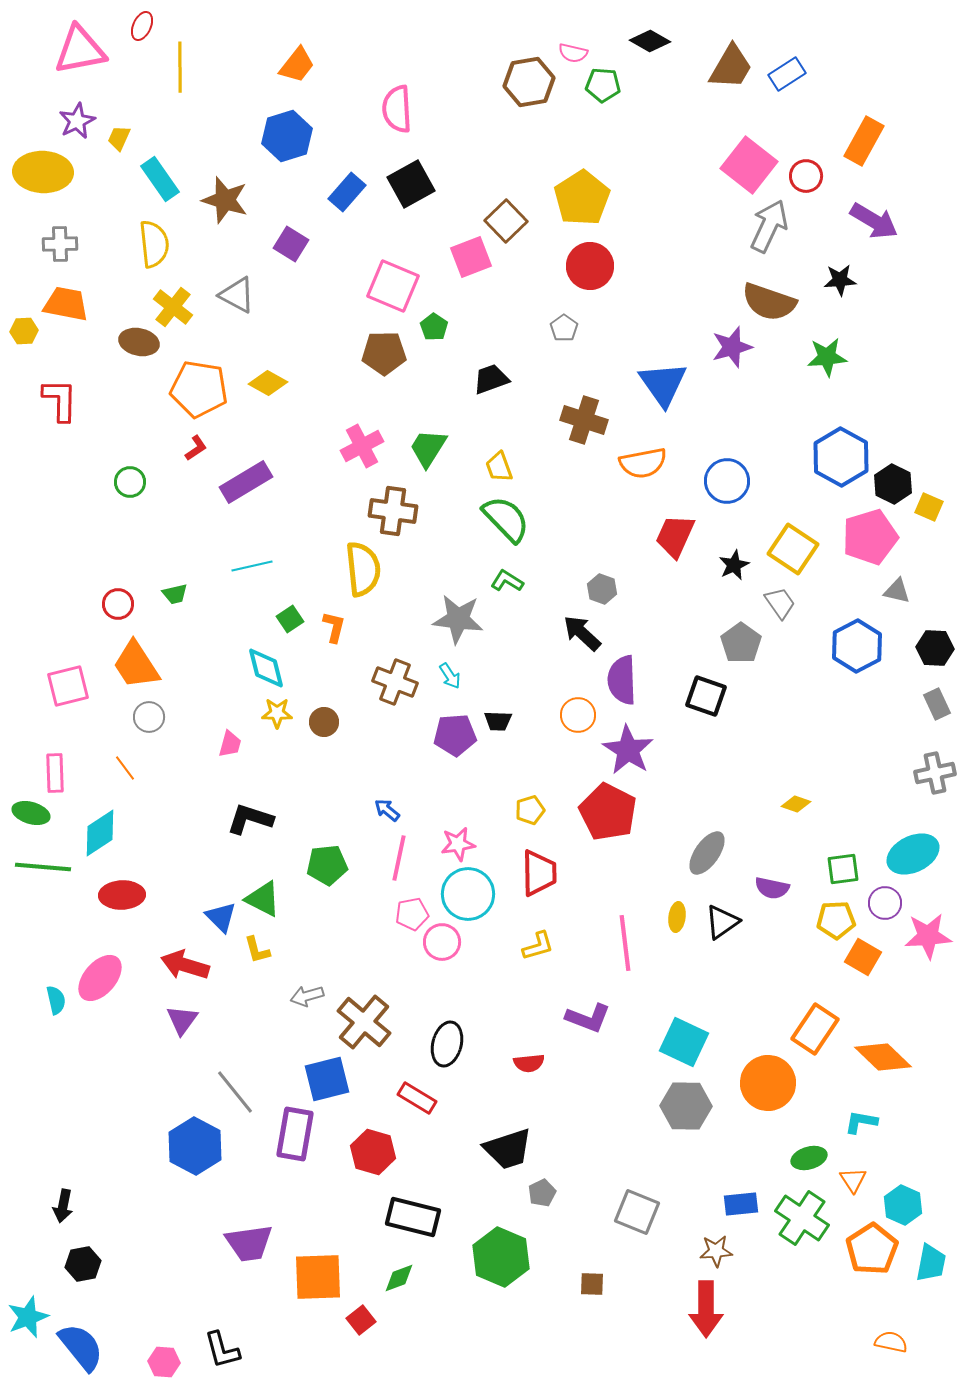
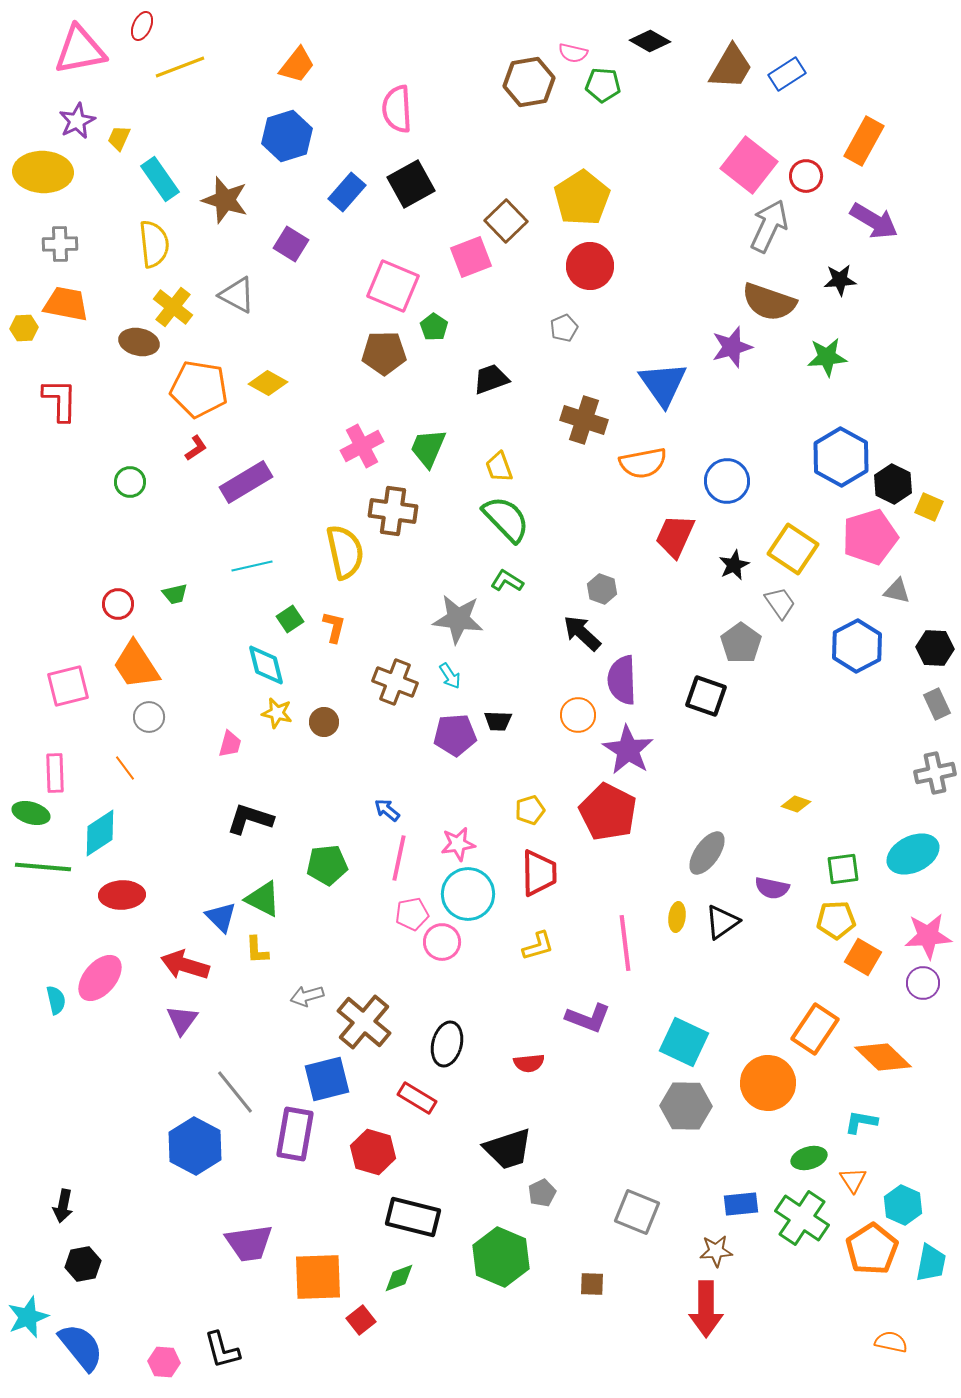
yellow line at (180, 67): rotated 69 degrees clockwise
gray pentagon at (564, 328): rotated 12 degrees clockwise
yellow hexagon at (24, 331): moved 3 px up
green trapezoid at (428, 448): rotated 9 degrees counterclockwise
yellow semicircle at (363, 569): moved 18 px left, 17 px up; rotated 6 degrees counterclockwise
cyan diamond at (266, 668): moved 3 px up
yellow star at (277, 713): rotated 12 degrees clockwise
purple circle at (885, 903): moved 38 px right, 80 px down
yellow L-shape at (257, 950): rotated 12 degrees clockwise
